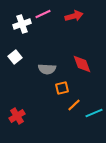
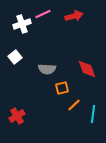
red diamond: moved 5 px right, 5 px down
cyan line: moved 1 px left, 1 px down; rotated 60 degrees counterclockwise
